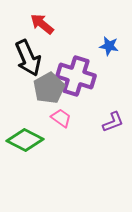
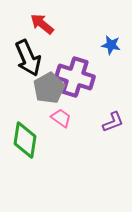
blue star: moved 2 px right, 1 px up
purple cross: moved 1 px left, 1 px down
green diamond: rotated 72 degrees clockwise
